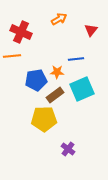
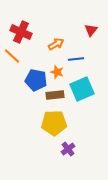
orange arrow: moved 3 px left, 25 px down
orange line: rotated 48 degrees clockwise
orange star: rotated 16 degrees clockwise
blue pentagon: rotated 20 degrees clockwise
brown rectangle: rotated 30 degrees clockwise
yellow pentagon: moved 10 px right, 4 px down
purple cross: rotated 16 degrees clockwise
